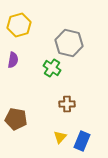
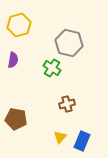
brown cross: rotated 14 degrees counterclockwise
